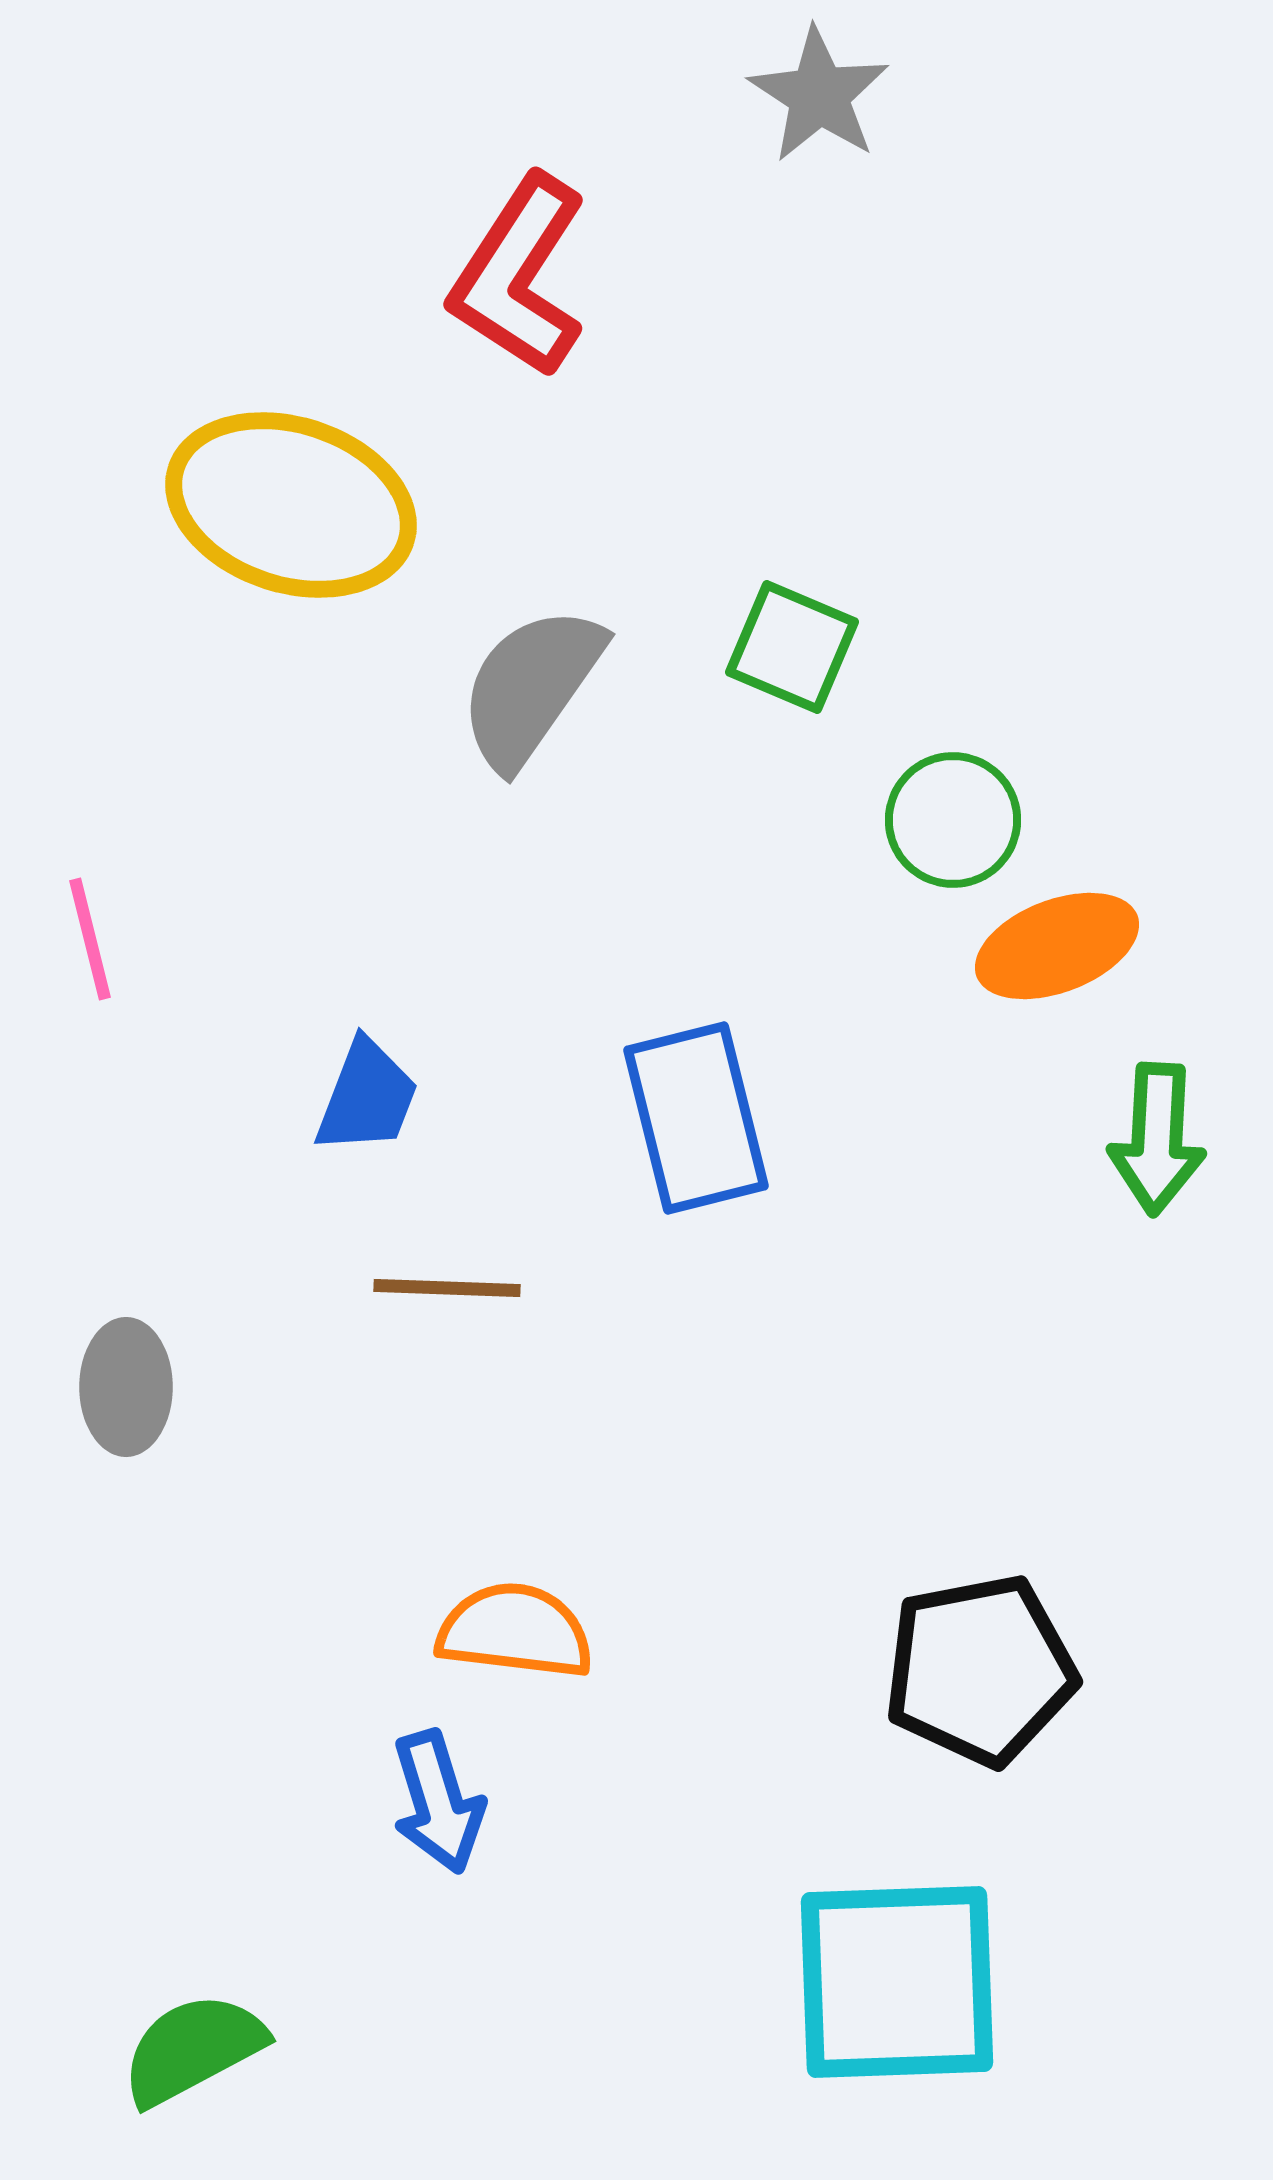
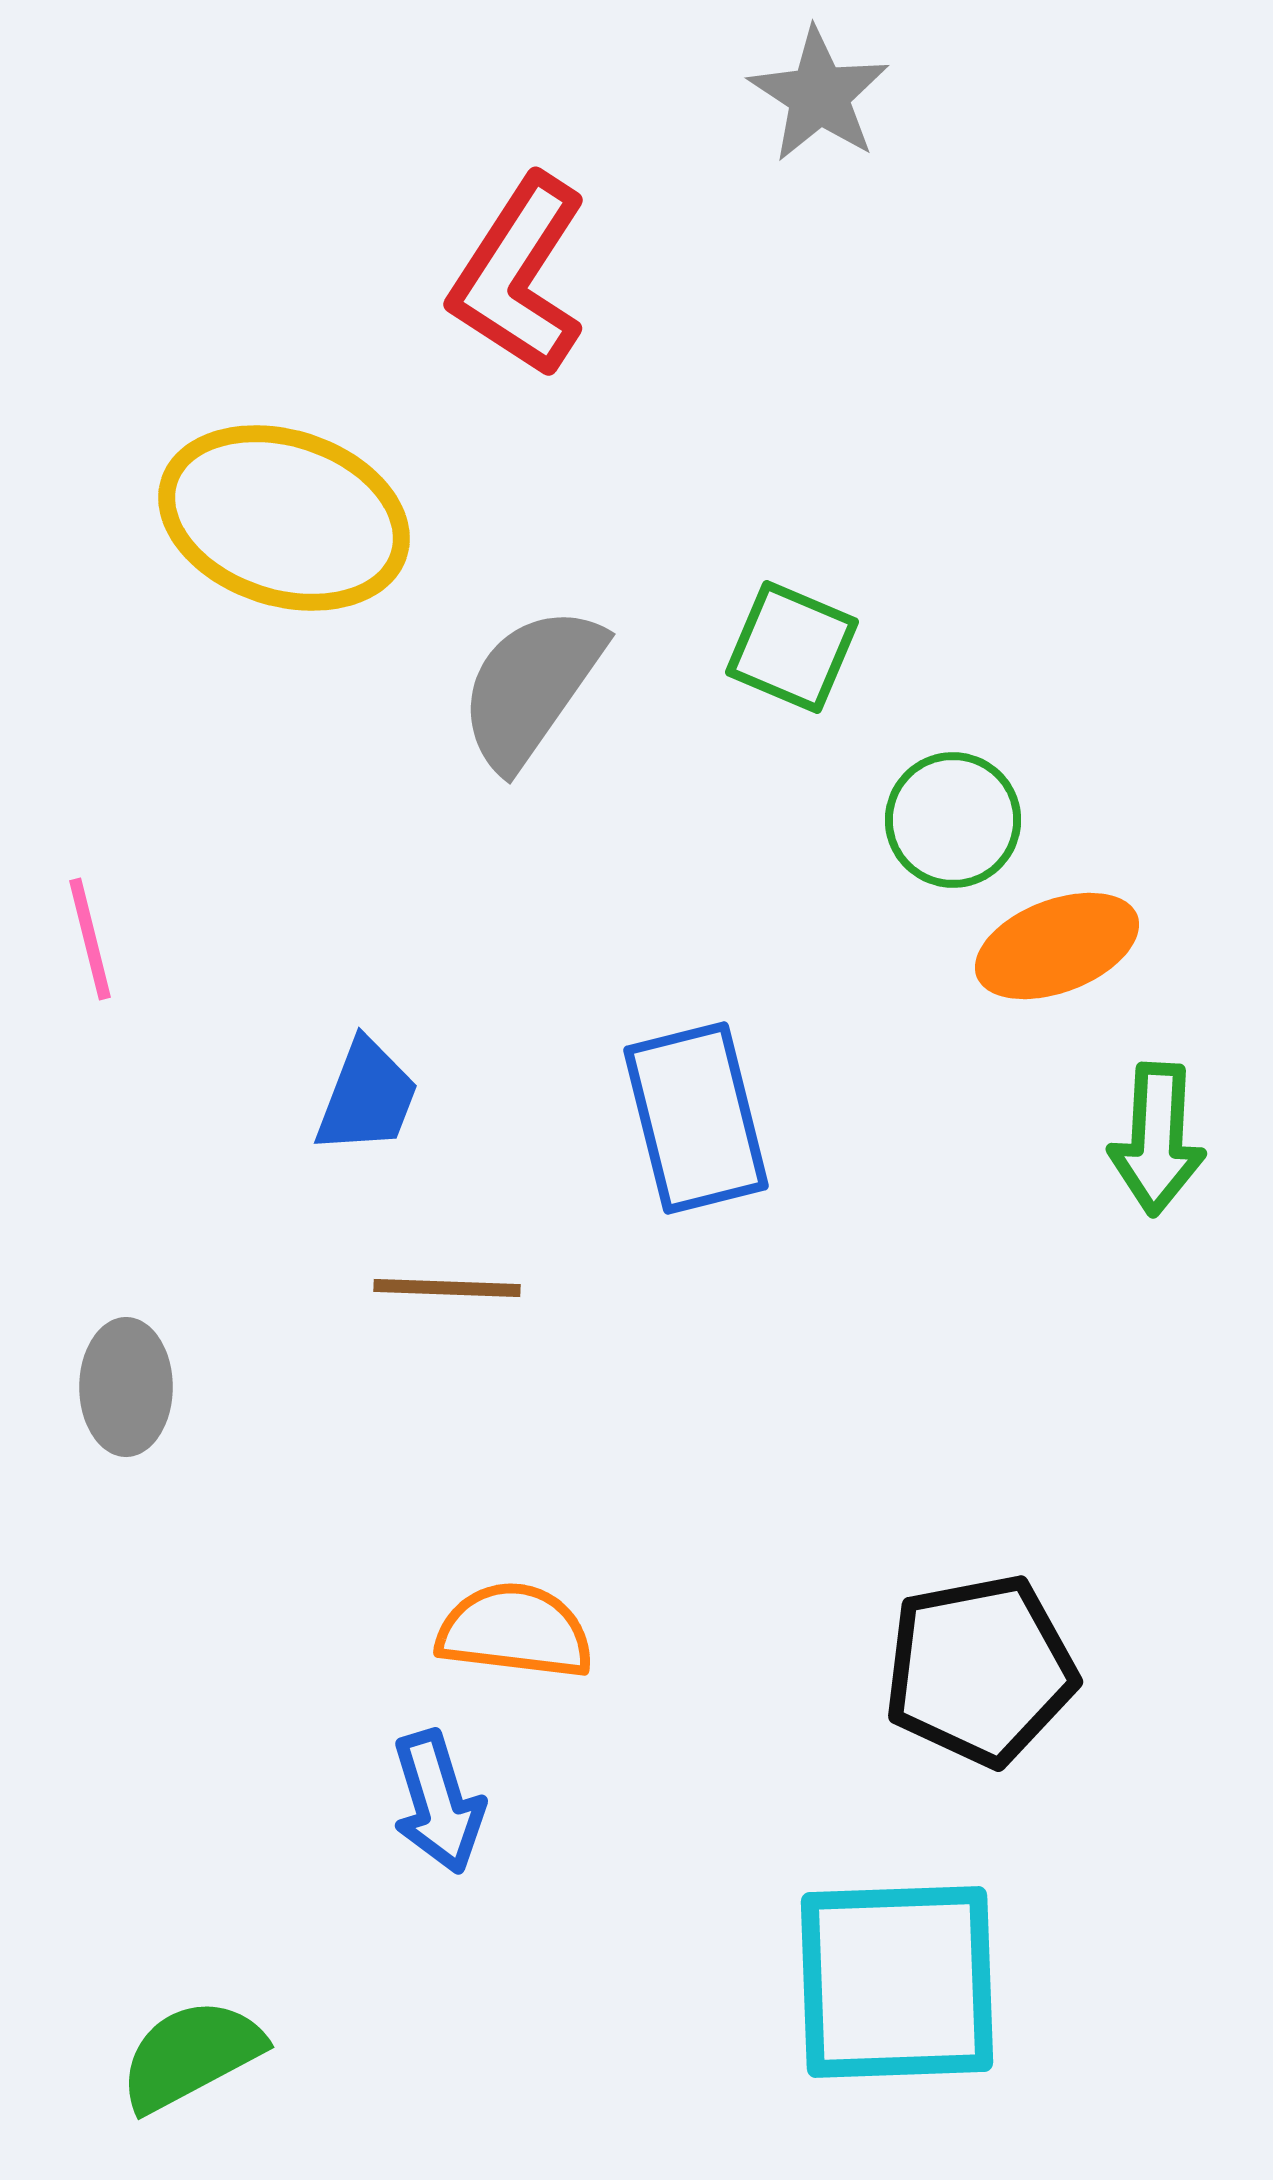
yellow ellipse: moved 7 px left, 13 px down
green semicircle: moved 2 px left, 6 px down
